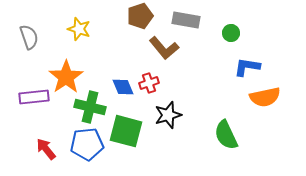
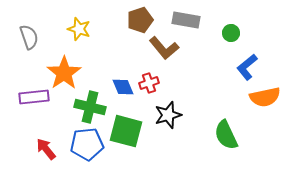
brown pentagon: moved 4 px down
blue L-shape: rotated 48 degrees counterclockwise
orange star: moved 2 px left, 4 px up
